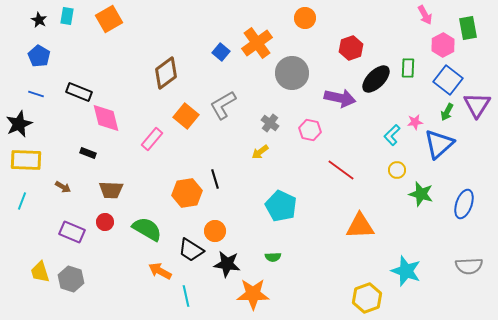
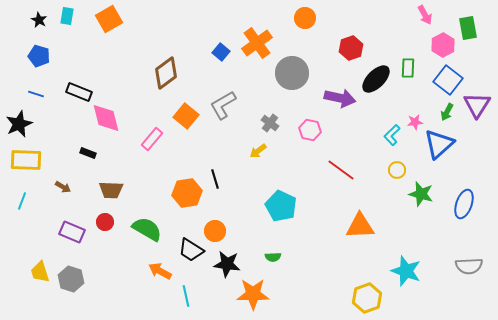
blue pentagon at (39, 56): rotated 15 degrees counterclockwise
yellow arrow at (260, 152): moved 2 px left, 1 px up
